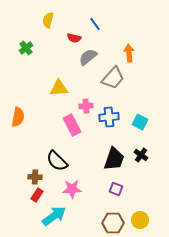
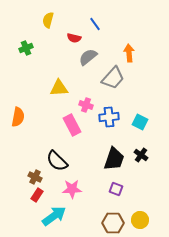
green cross: rotated 16 degrees clockwise
pink cross: moved 1 px up; rotated 24 degrees clockwise
brown cross: rotated 24 degrees clockwise
